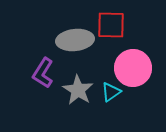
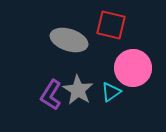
red square: rotated 12 degrees clockwise
gray ellipse: moved 6 px left; rotated 24 degrees clockwise
purple L-shape: moved 8 px right, 22 px down
